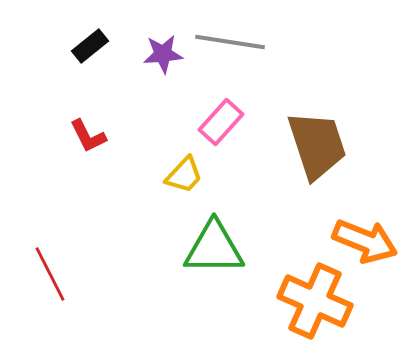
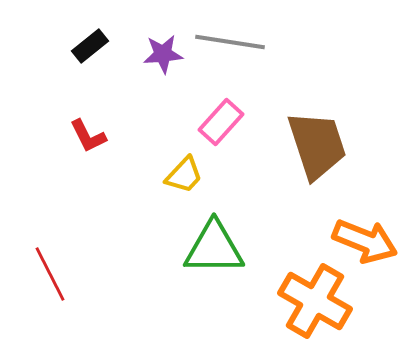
orange cross: rotated 6 degrees clockwise
